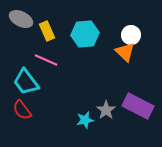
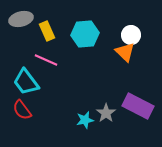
gray ellipse: rotated 40 degrees counterclockwise
gray star: moved 3 px down
